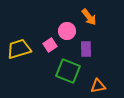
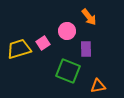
pink square: moved 7 px left, 2 px up
